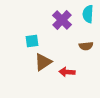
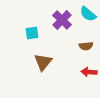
cyan semicircle: rotated 54 degrees counterclockwise
cyan square: moved 8 px up
brown triangle: rotated 18 degrees counterclockwise
red arrow: moved 22 px right
